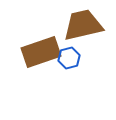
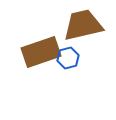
blue hexagon: moved 1 px left
